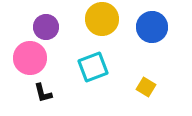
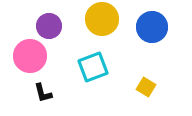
purple circle: moved 3 px right, 1 px up
pink circle: moved 2 px up
